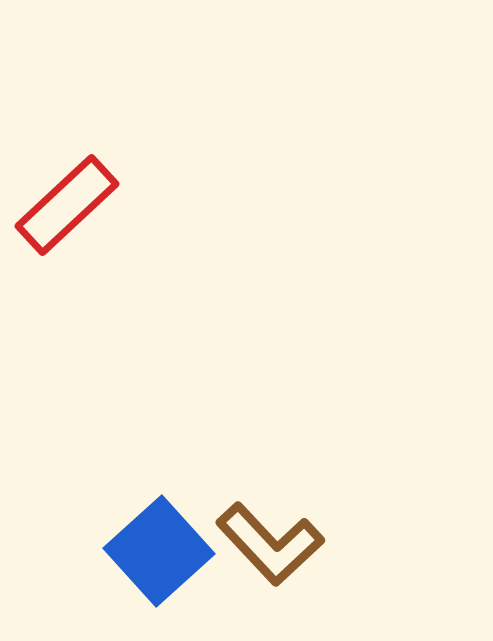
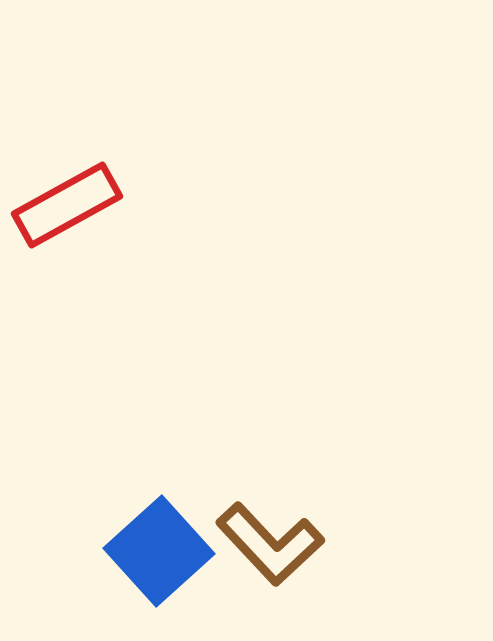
red rectangle: rotated 14 degrees clockwise
